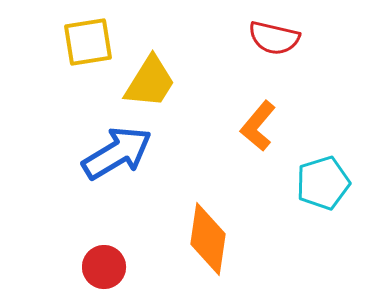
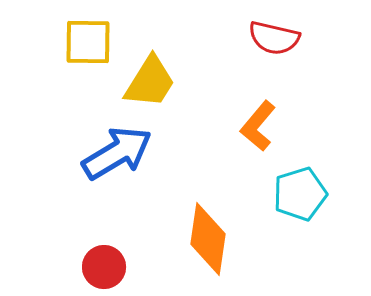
yellow square: rotated 10 degrees clockwise
cyan pentagon: moved 23 px left, 11 px down
